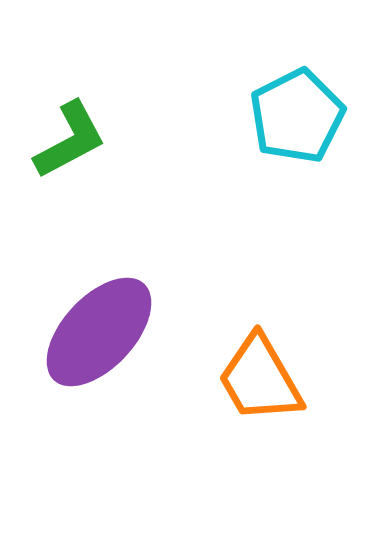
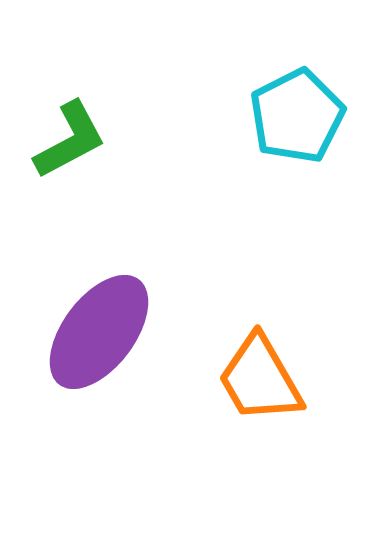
purple ellipse: rotated 6 degrees counterclockwise
